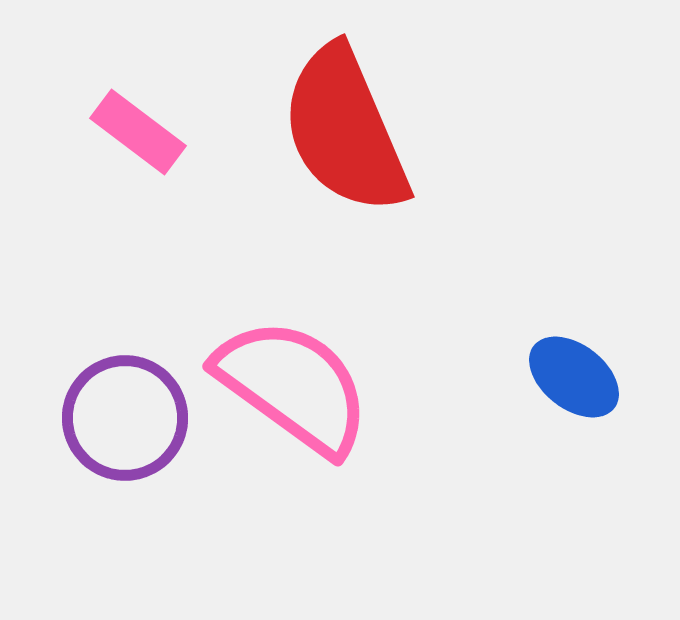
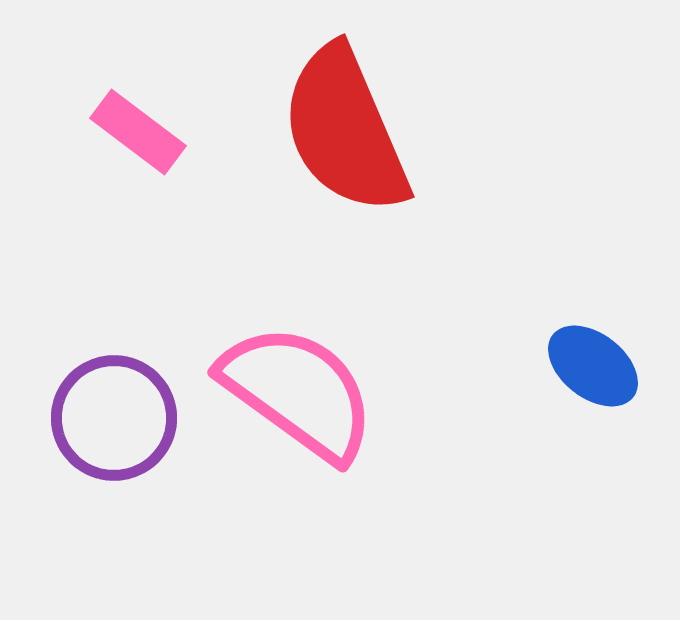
blue ellipse: moved 19 px right, 11 px up
pink semicircle: moved 5 px right, 6 px down
purple circle: moved 11 px left
